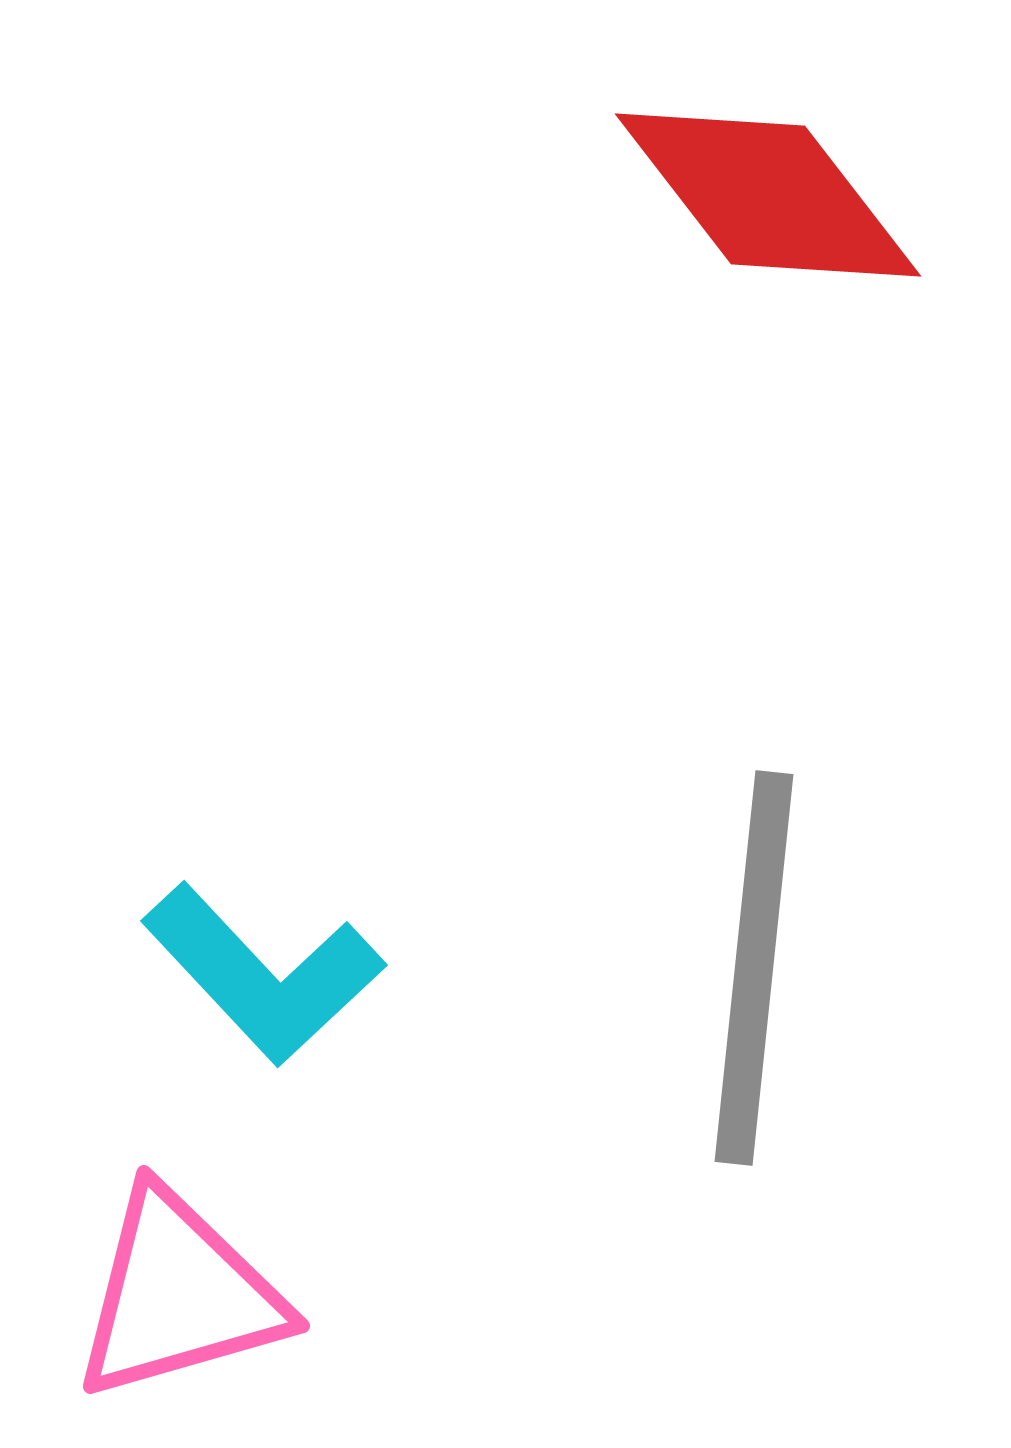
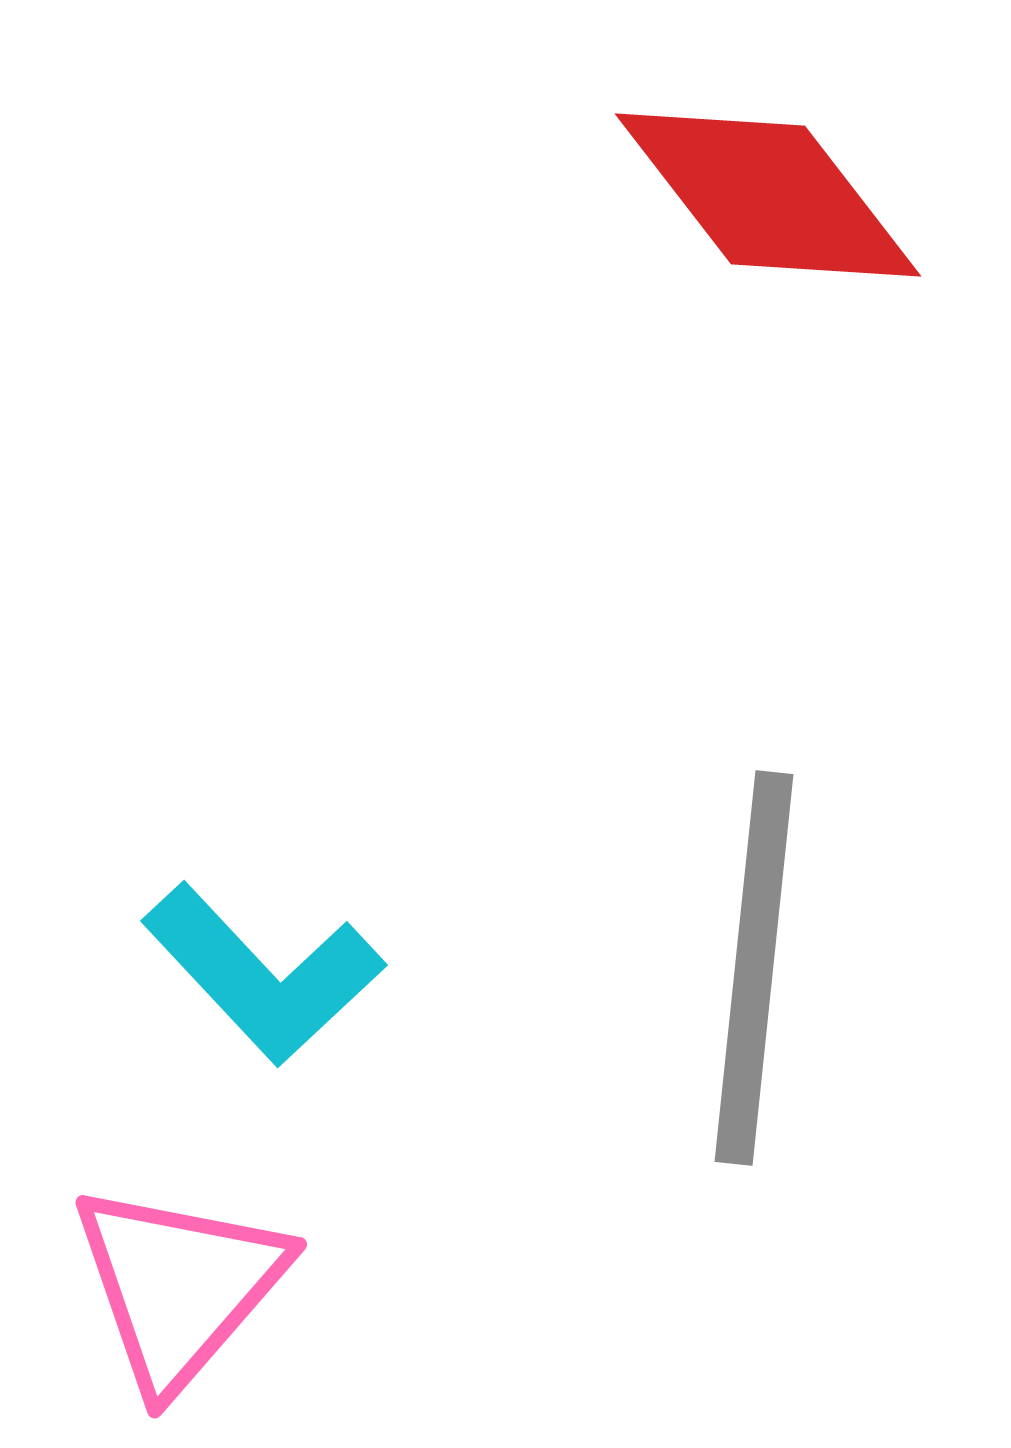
pink triangle: moved 9 px up; rotated 33 degrees counterclockwise
